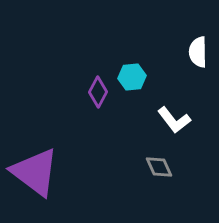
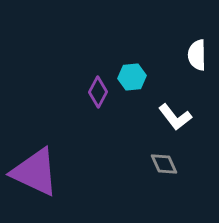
white semicircle: moved 1 px left, 3 px down
white L-shape: moved 1 px right, 3 px up
gray diamond: moved 5 px right, 3 px up
purple triangle: rotated 12 degrees counterclockwise
